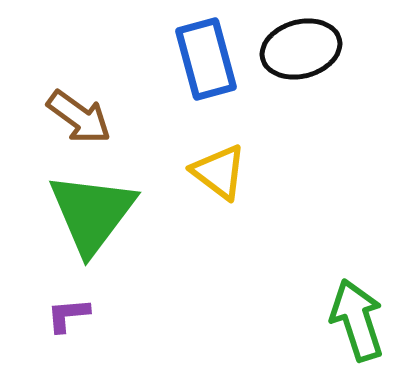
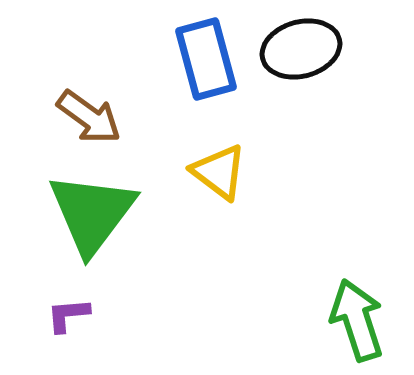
brown arrow: moved 10 px right
